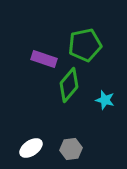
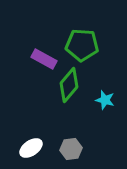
green pentagon: moved 3 px left; rotated 16 degrees clockwise
purple rectangle: rotated 10 degrees clockwise
